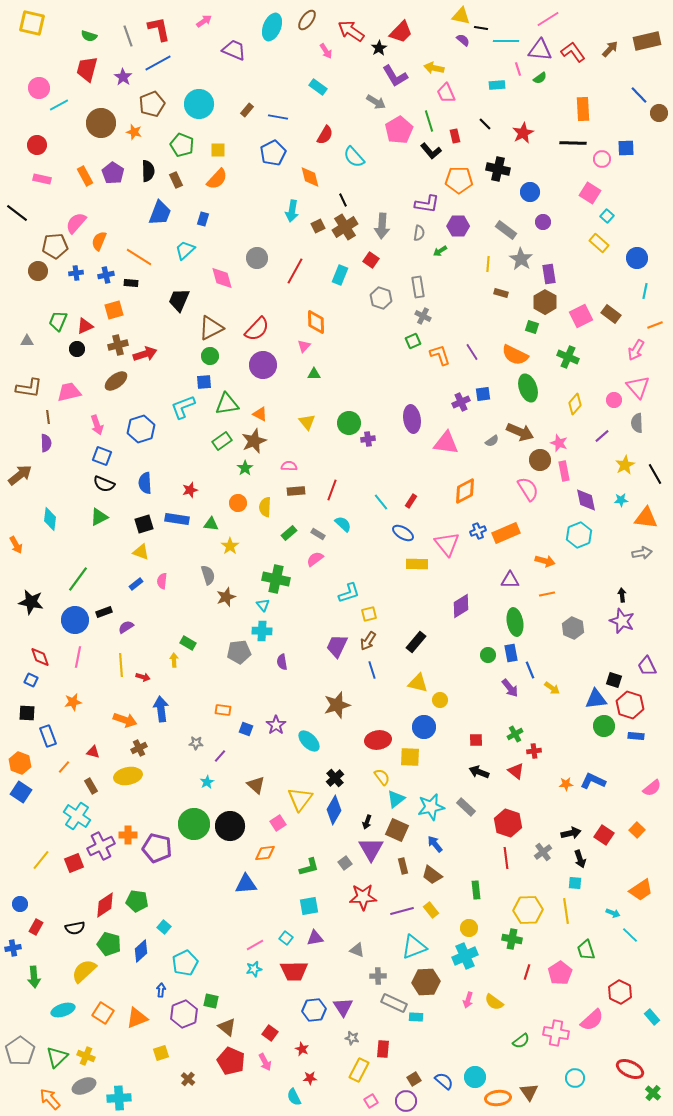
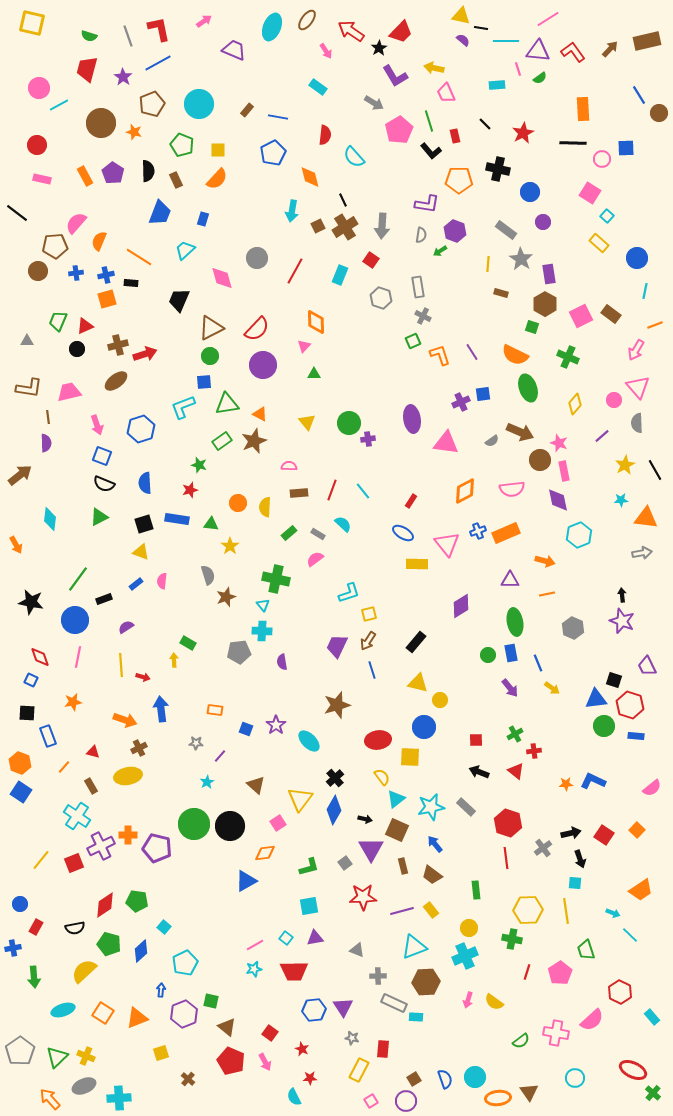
purple triangle at (540, 50): moved 2 px left, 1 px down
blue line at (639, 95): rotated 12 degrees clockwise
gray arrow at (376, 102): moved 2 px left, 1 px down
red semicircle at (325, 135): rotated 24 degrees counterclockwise
purple hexagon at (458, 226): moved 3 px left, 5 px down; rotated 20 degrees clockwise
gray semicircle at (419, 233): moved 2 px right, 2 px down
brown hexagon at (545, 302): moved 2 px down
orange square at (114, 310): moved 7 px left, 11 px up
green star at (245, 468): moved 46 px left, 3 px up; rotated 21 degrees counterclockwise
black line at (655, 474): moved 4 px up
pink semicircle at (528, 489): moved 16 px left; rotated 115 degrees clockwise
brown rectangle at (296, 491): moved 3 px right, 2 px down
purple diamond at (586, 500): moved 28 px left
cyan line at (381, 502): moved 18 px left, 11 px up
black rectangle at (104, 612): moved 13 px up
blue line at (530, 670): moved 8 px right, 7 px up
orange rectangle at (223, 710): moved 8 px left
black arrow at (367, 822): moved 2 px left, 3 px up; rotated 96 degrees counterclockwise
gray cross at (543, 852): moved 4 px up
blue triangle at (246, 884): moved 3 px up; rotated 25 degrees counterclockwise
red ellipse at (630, 1069): moved 3 px right, 1 px down
blue semicircle at (444, 1081): moved 1 px right, 2 px up; rotated 30 degrees clockwise
